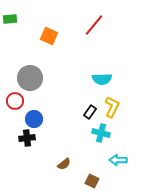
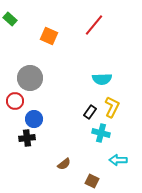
green rectangle: rotated 48 degrees clockwise
